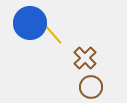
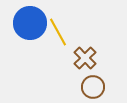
yellow line: moved 7 px right; rotated 12 degrees clockwise
brown circle: moved 2 px right
